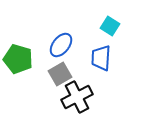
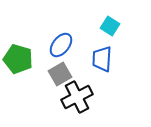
blue trapezoid: moved 1 px right, 1 px down
